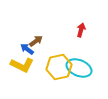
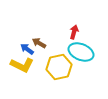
red arrow: moved 7 px left, 2 px down
brown arrow: moved 3 px right, 2 px down; rotated 112 degrees counterclockwise
cyan ellipse: moved 2 px right, 16 px up
